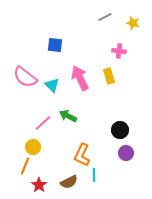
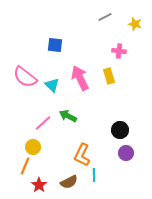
yellow star: moved 2 px right, 1 px down
